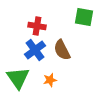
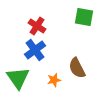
red cross: rotated 24 degrees clockwise
brown semicircle: moved 15 px right, 18 px down
orange star: moved 4 px right
